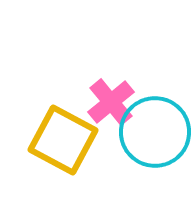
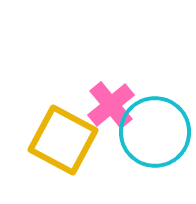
pink cross: moved 3 px down
